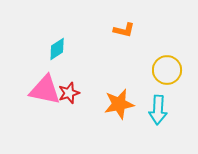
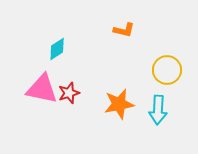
pink triangle: moved 3 px left, 1 px up
